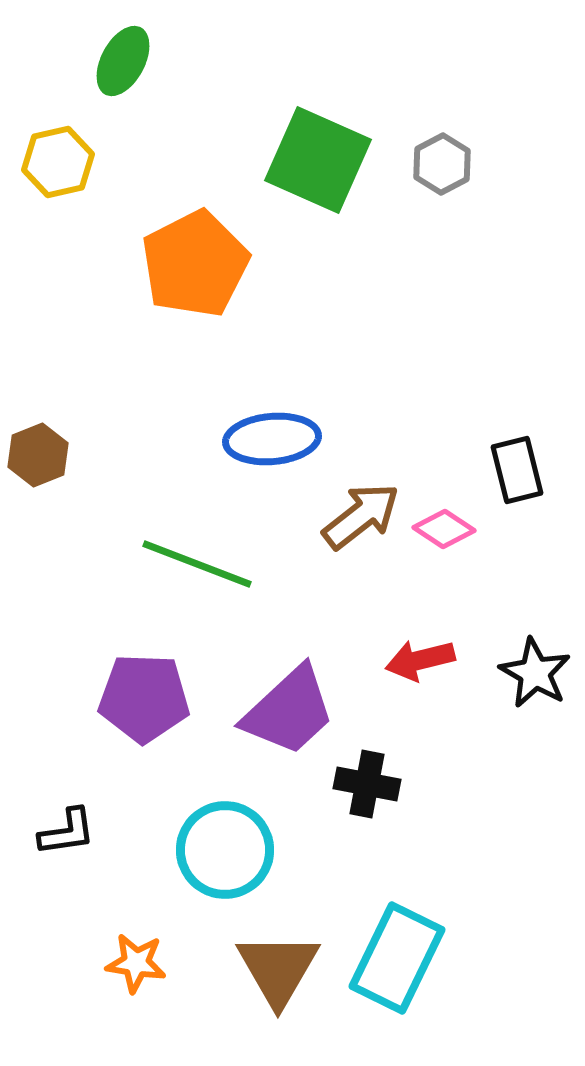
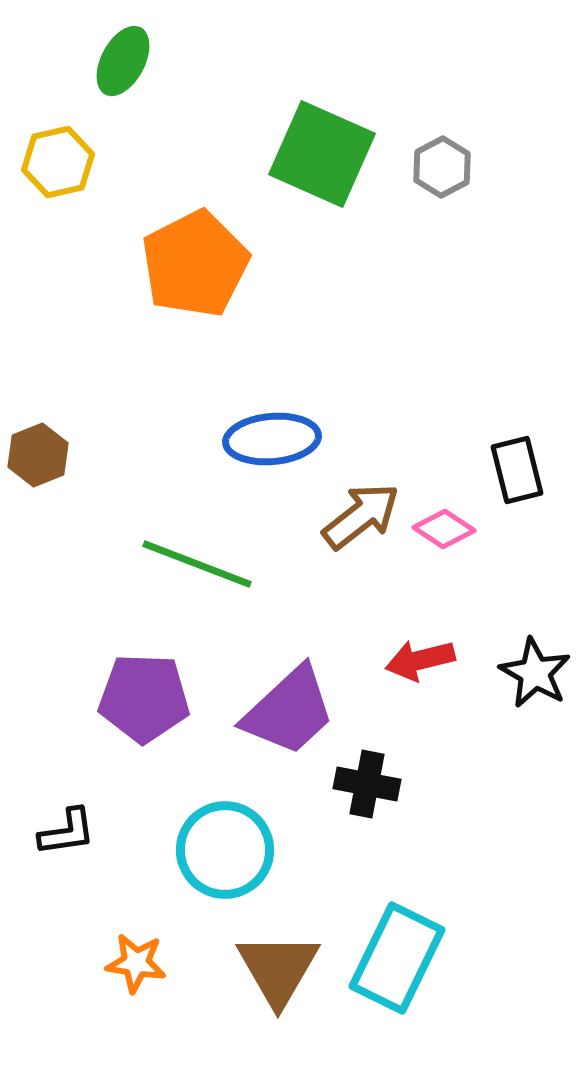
green square: moved 4 px right, 6 px up
gray hexagon: moved 3 px down
